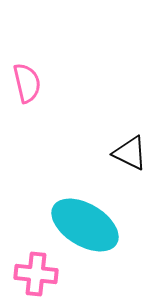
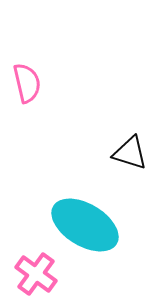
black triangle: rotated 9 degrees counterclockwise
pink cross: rotated 30 degrees clockwise
